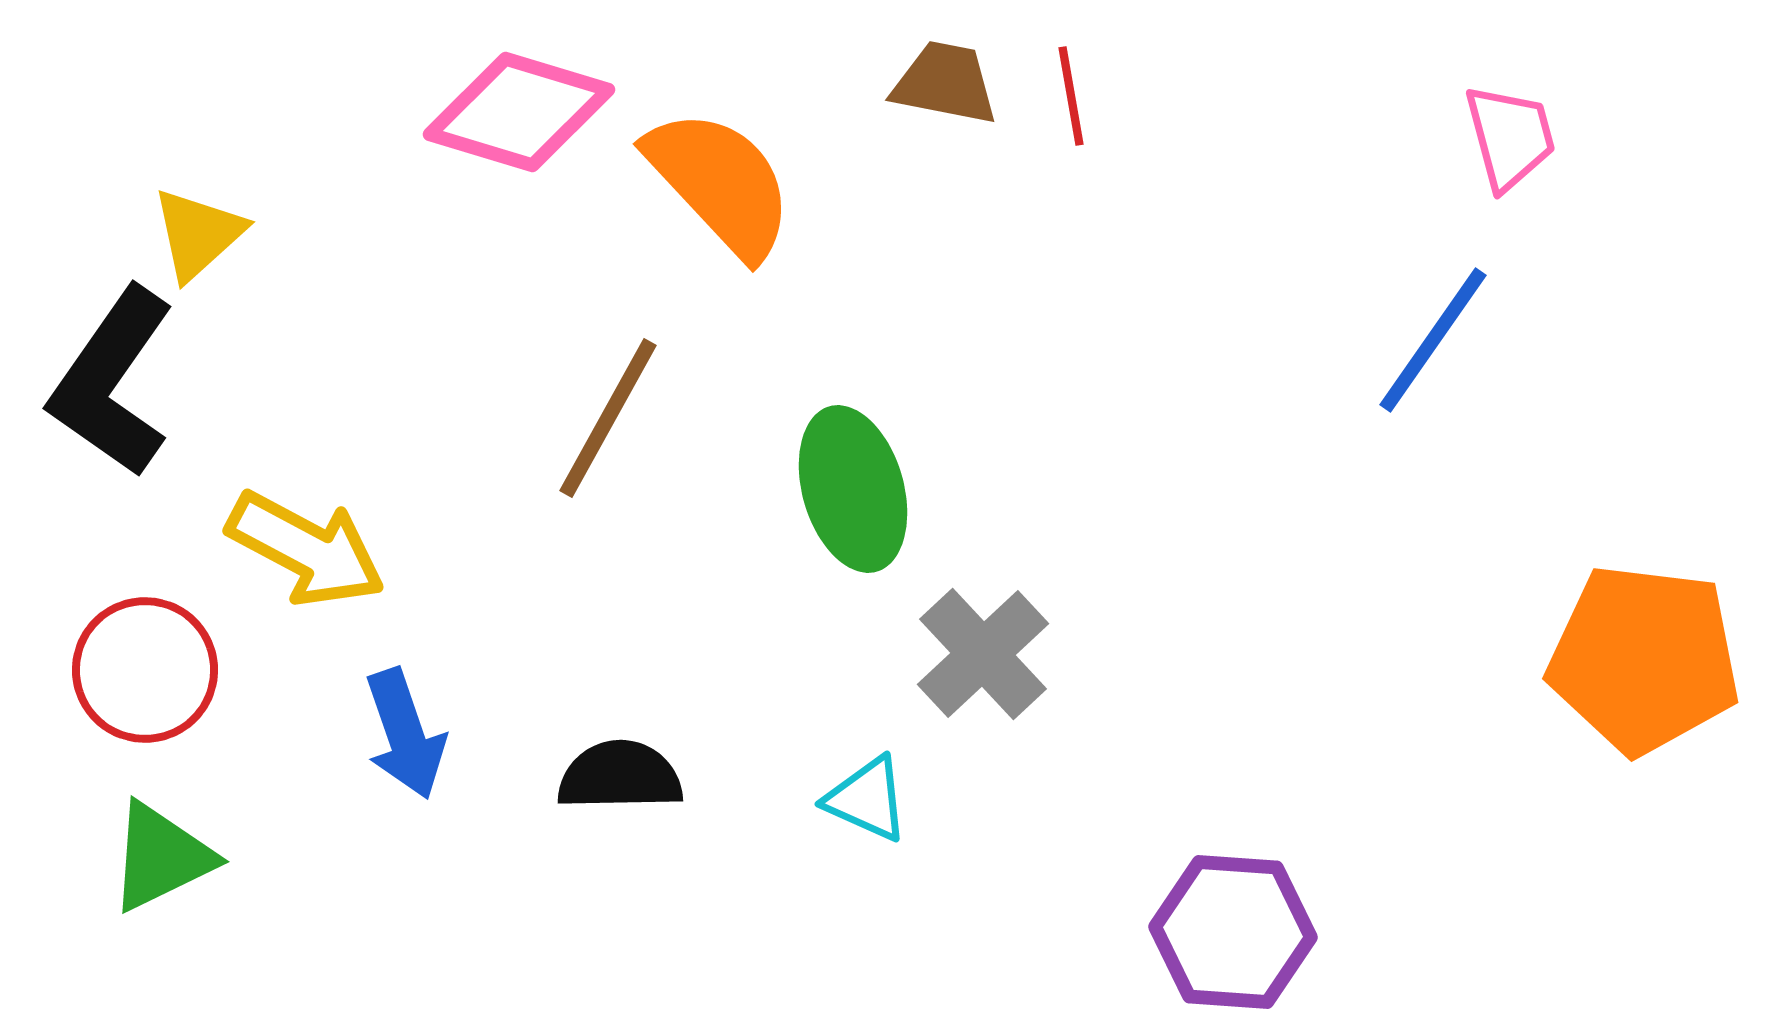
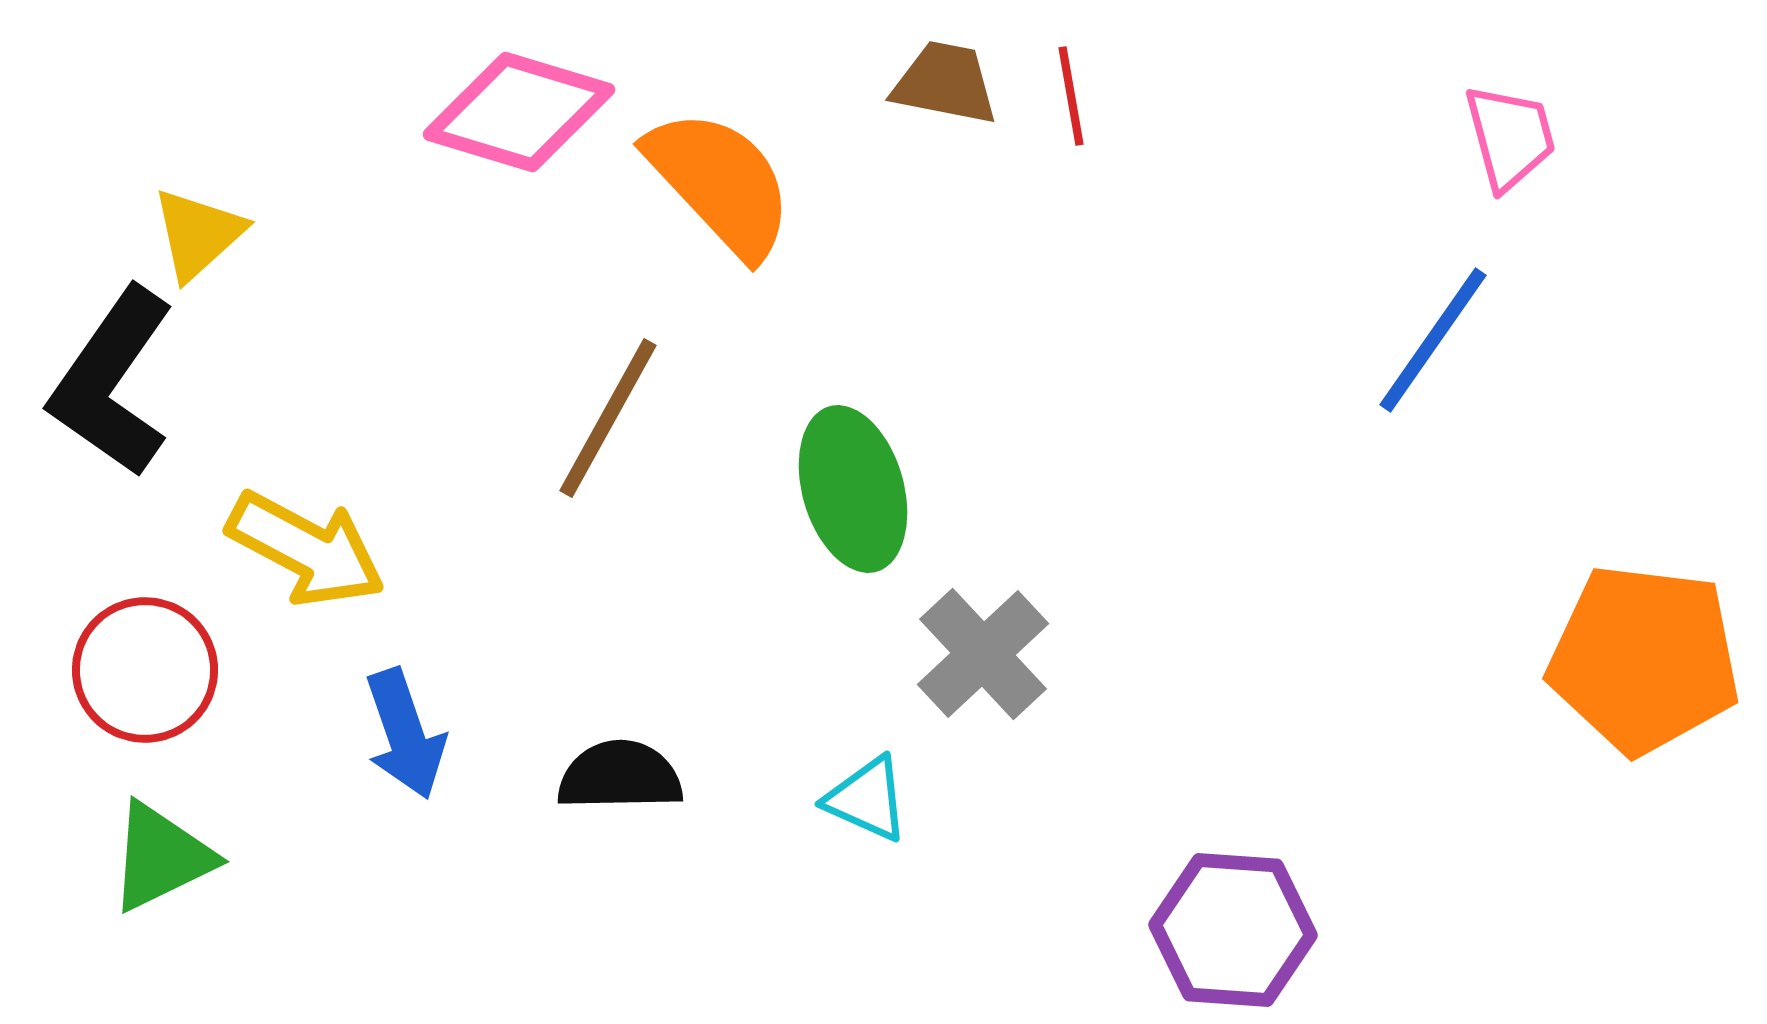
purple hexagon: moved 2 px up
